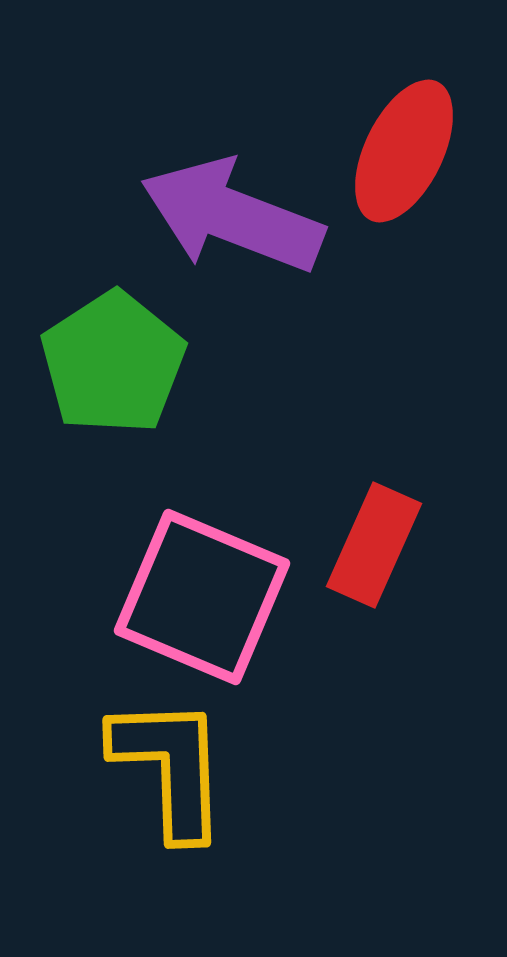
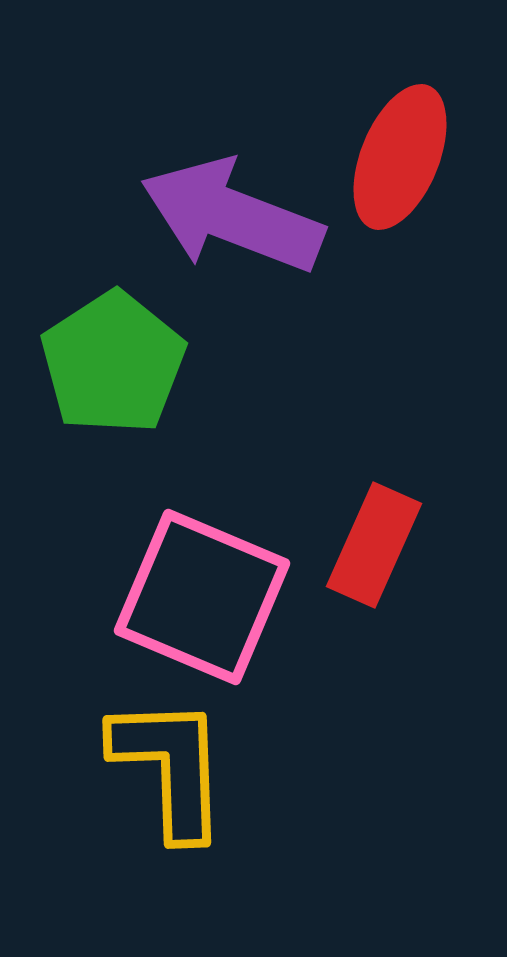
red ellipse: moved 4 px left, 6 px down; rotated 4 degrees counterclockwise
